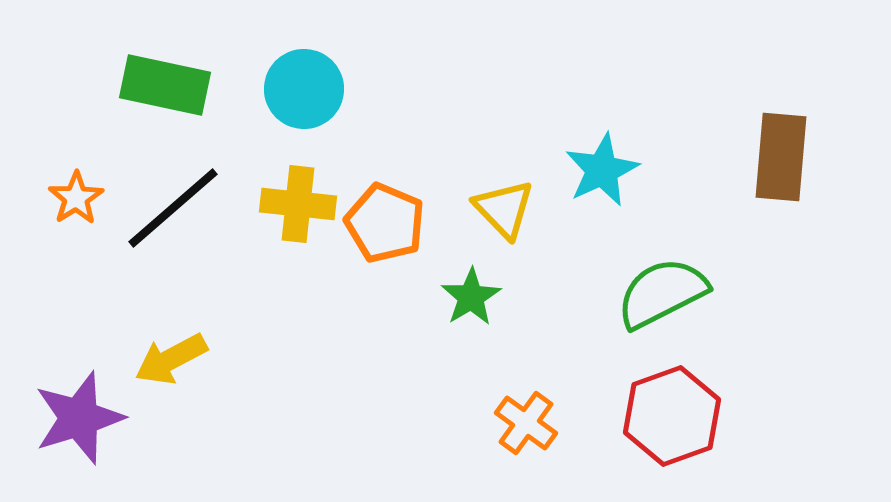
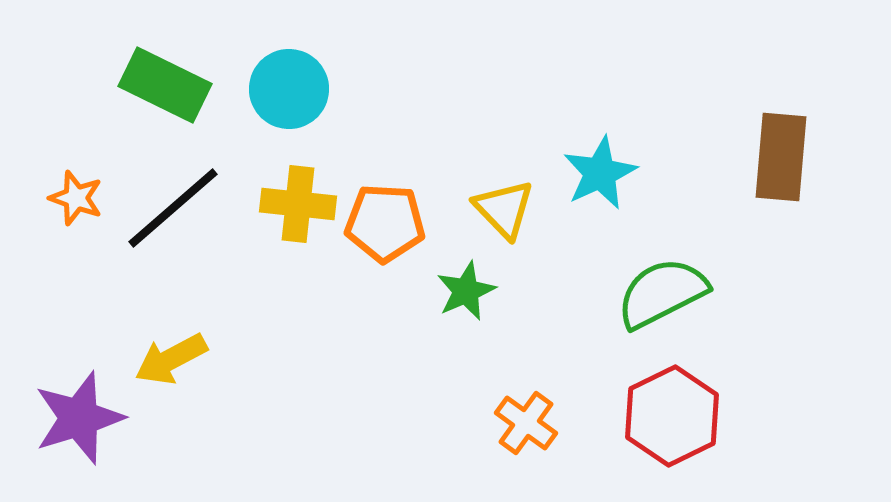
green rectangle: rotated 14 degrees clockwise
cyan circle: moved 15 px left
cyan star: moved 2 px left, 3 px down
orange star: rotated 20 degrees counterclockwise
orange pentagon: rotated 20 degrees counterclockwise
green star: moved 5 px left, 6 px up; rotated 8 degrees clockwise
red hexagon: rotated 6 degrees counterclockwise
